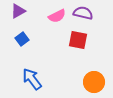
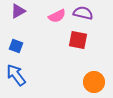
blue square: moved 6 px left, 7 px down; rotated 32 degrees counterclockwise
blue arrow: moved 16 px left, 4 px up
